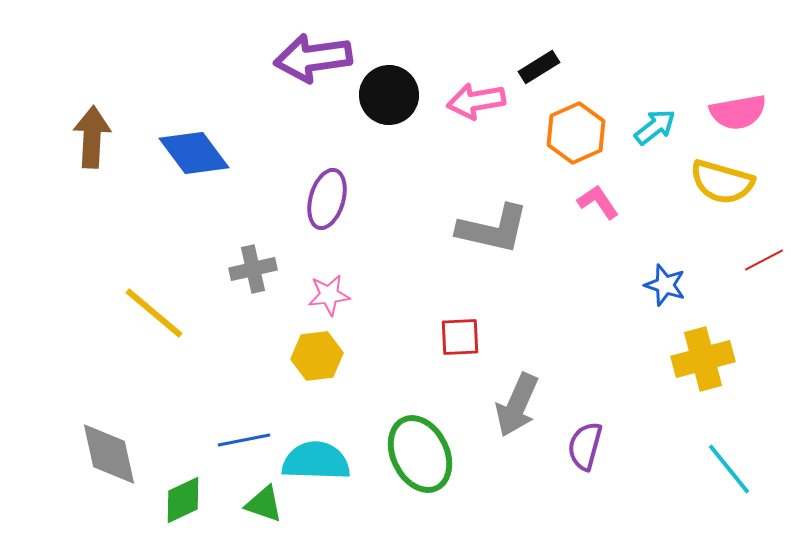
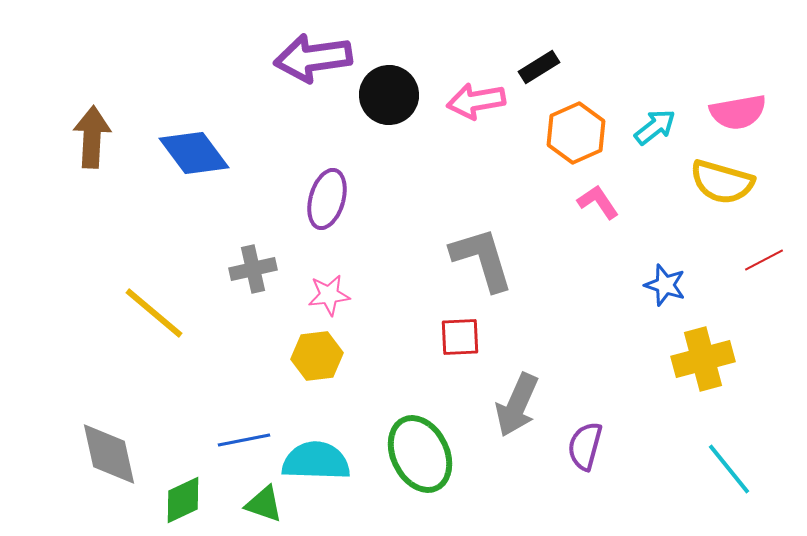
gray L-shape: moved 11 px left, 30 px down; rotated 120 degrees counterclockwise
